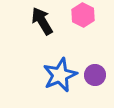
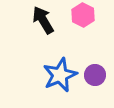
black arrow: moved 1 px right, 1 px up
